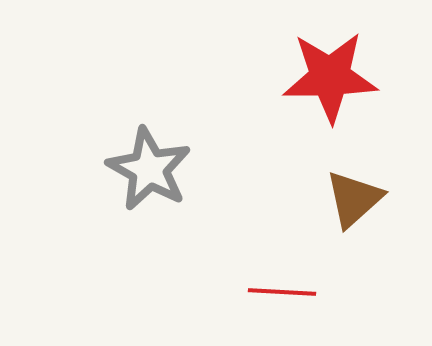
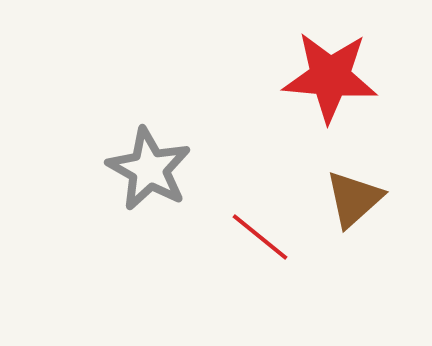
red star: rotated 6 degrees clockwise
red line: moved 22 px left, 55 px up; rotated 36 degrees clockwise
